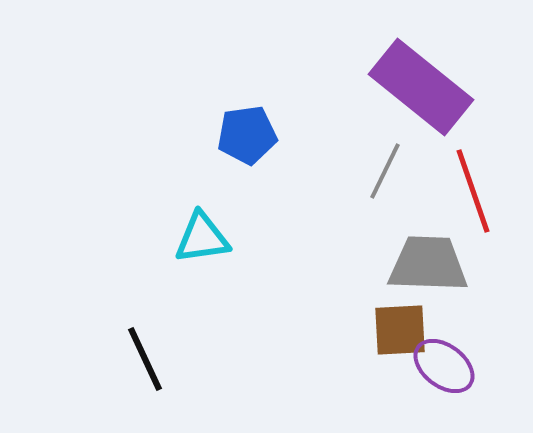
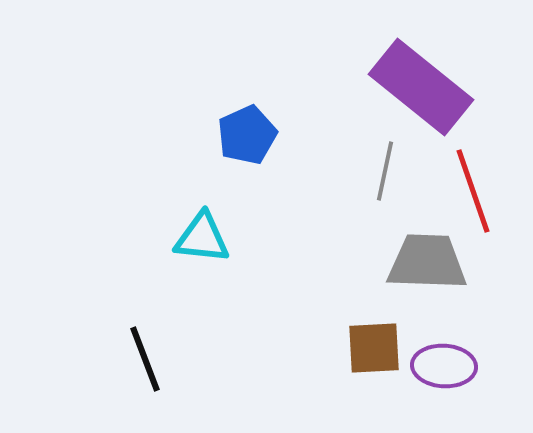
blue pentagon: rotated 16 degrees counterclockwise
gray line: rotated 14 degrees counterclockwise
cyan triangle: rotated 14 degrees clockwise
gray trapezoid: moved 1 px left, 2 px up
brown square: moved 26 px left, 18 px down
black line: rotated 4 degrees clockwise
purple ellipse: rotated 34 degrees counterclockwise
